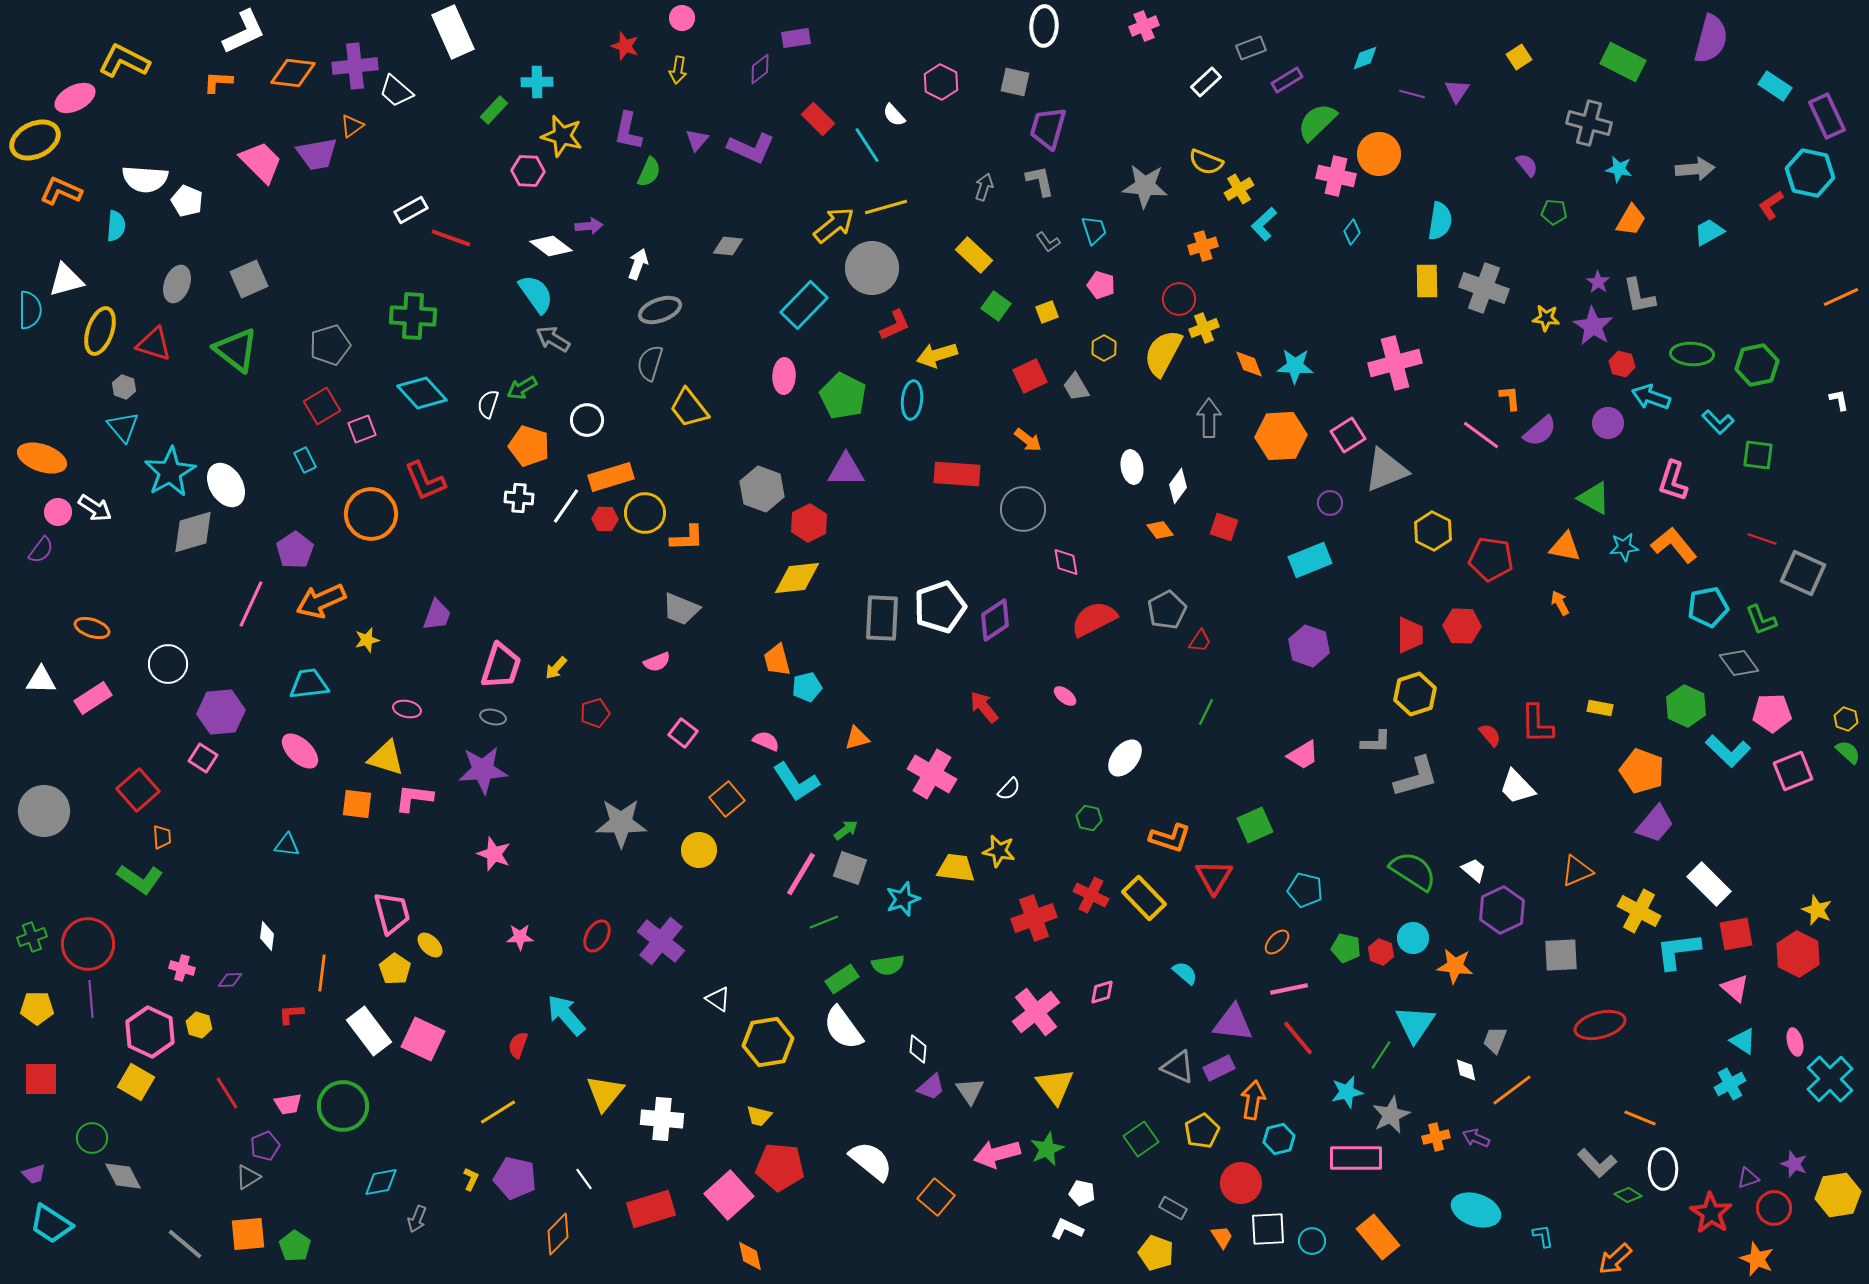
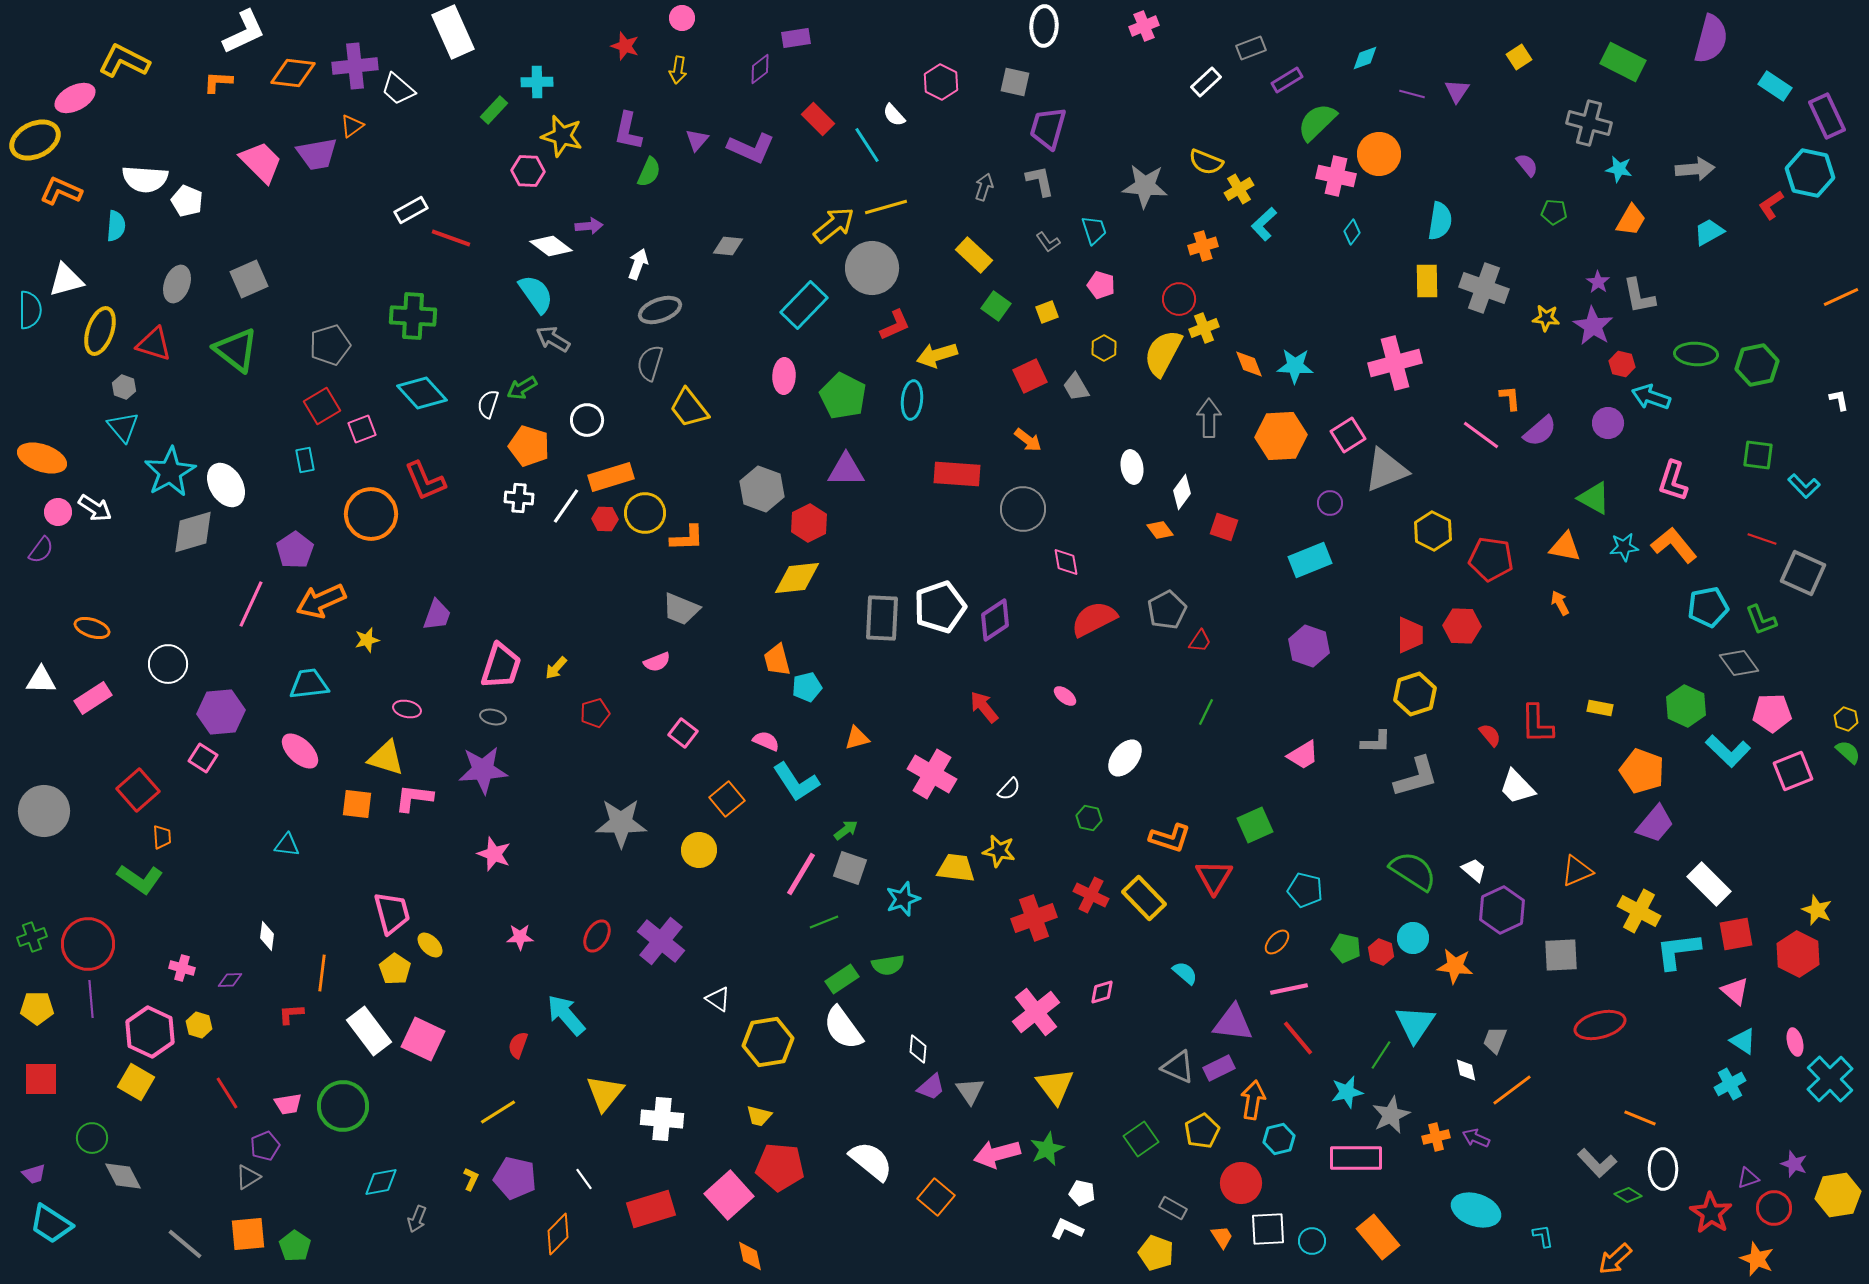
white trapezoid at (396, 91): moved 2 px right, 2 px up
green ellipse at (1692, 354): moved 4 px right
cyan L-shape at (1718, 422): moved 86 px right, 64 px down
cyan rectangle at (305, 460): rotated 15 degrees clockwise
white diamond at (1178, 486): moved 4 px right, 6 px down
pink triangle at (1735, 988): moved 3 px down
